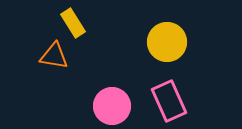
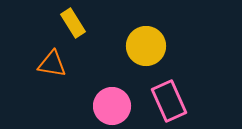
yellow circle: moved 21 px left, 4 px down
orange triangle: moved 2 px left, 8 px down
